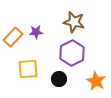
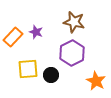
purple star: rotated 24 degrees clockwise
black circle: moved 8 px left, 4 px up
